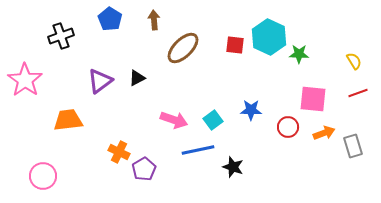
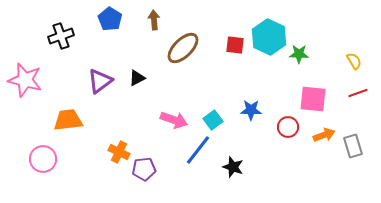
pink star: rotated 20 degrees counterclockwise
orange arrow: moved 2 px down
blue line: rotated 40 degrees counterclockwise
purple pentagon: rotated 25 degrees clockwise
pink circle: moved 17 px up
